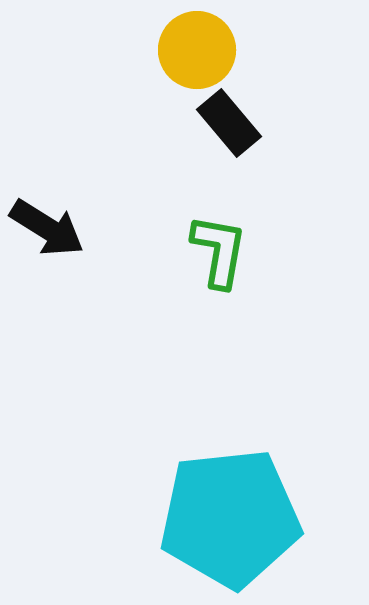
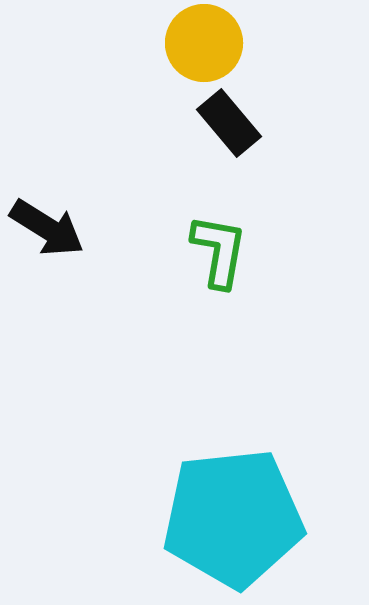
yellow circle: moved 7 px right, 7 px up
cyan pentagon: moved 3 px right
